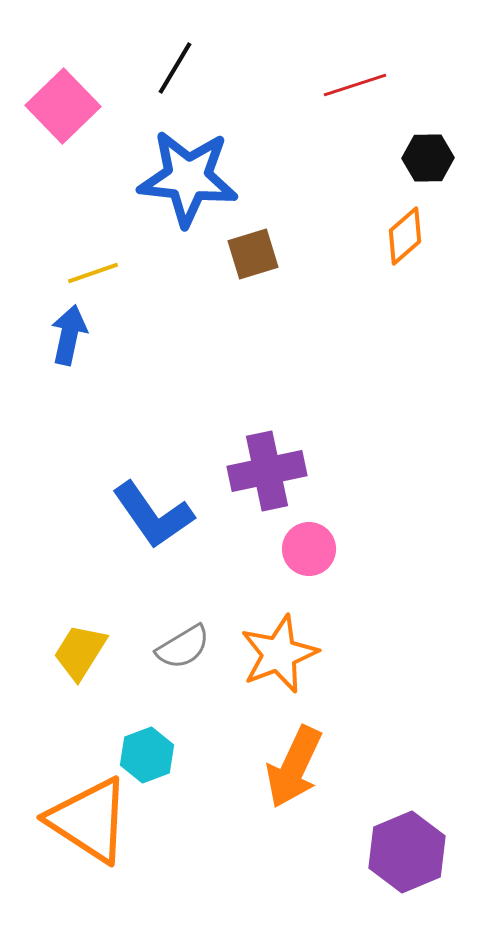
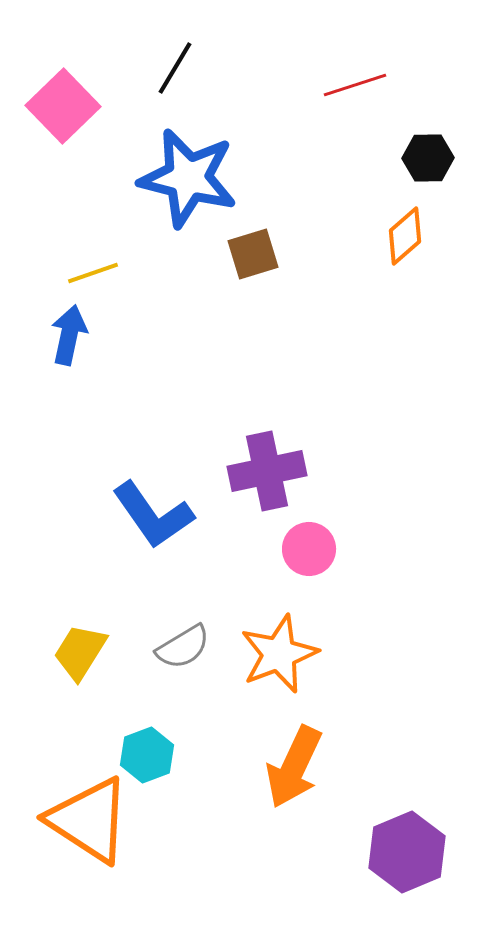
blue star: rotated 8 degrees clockwise
